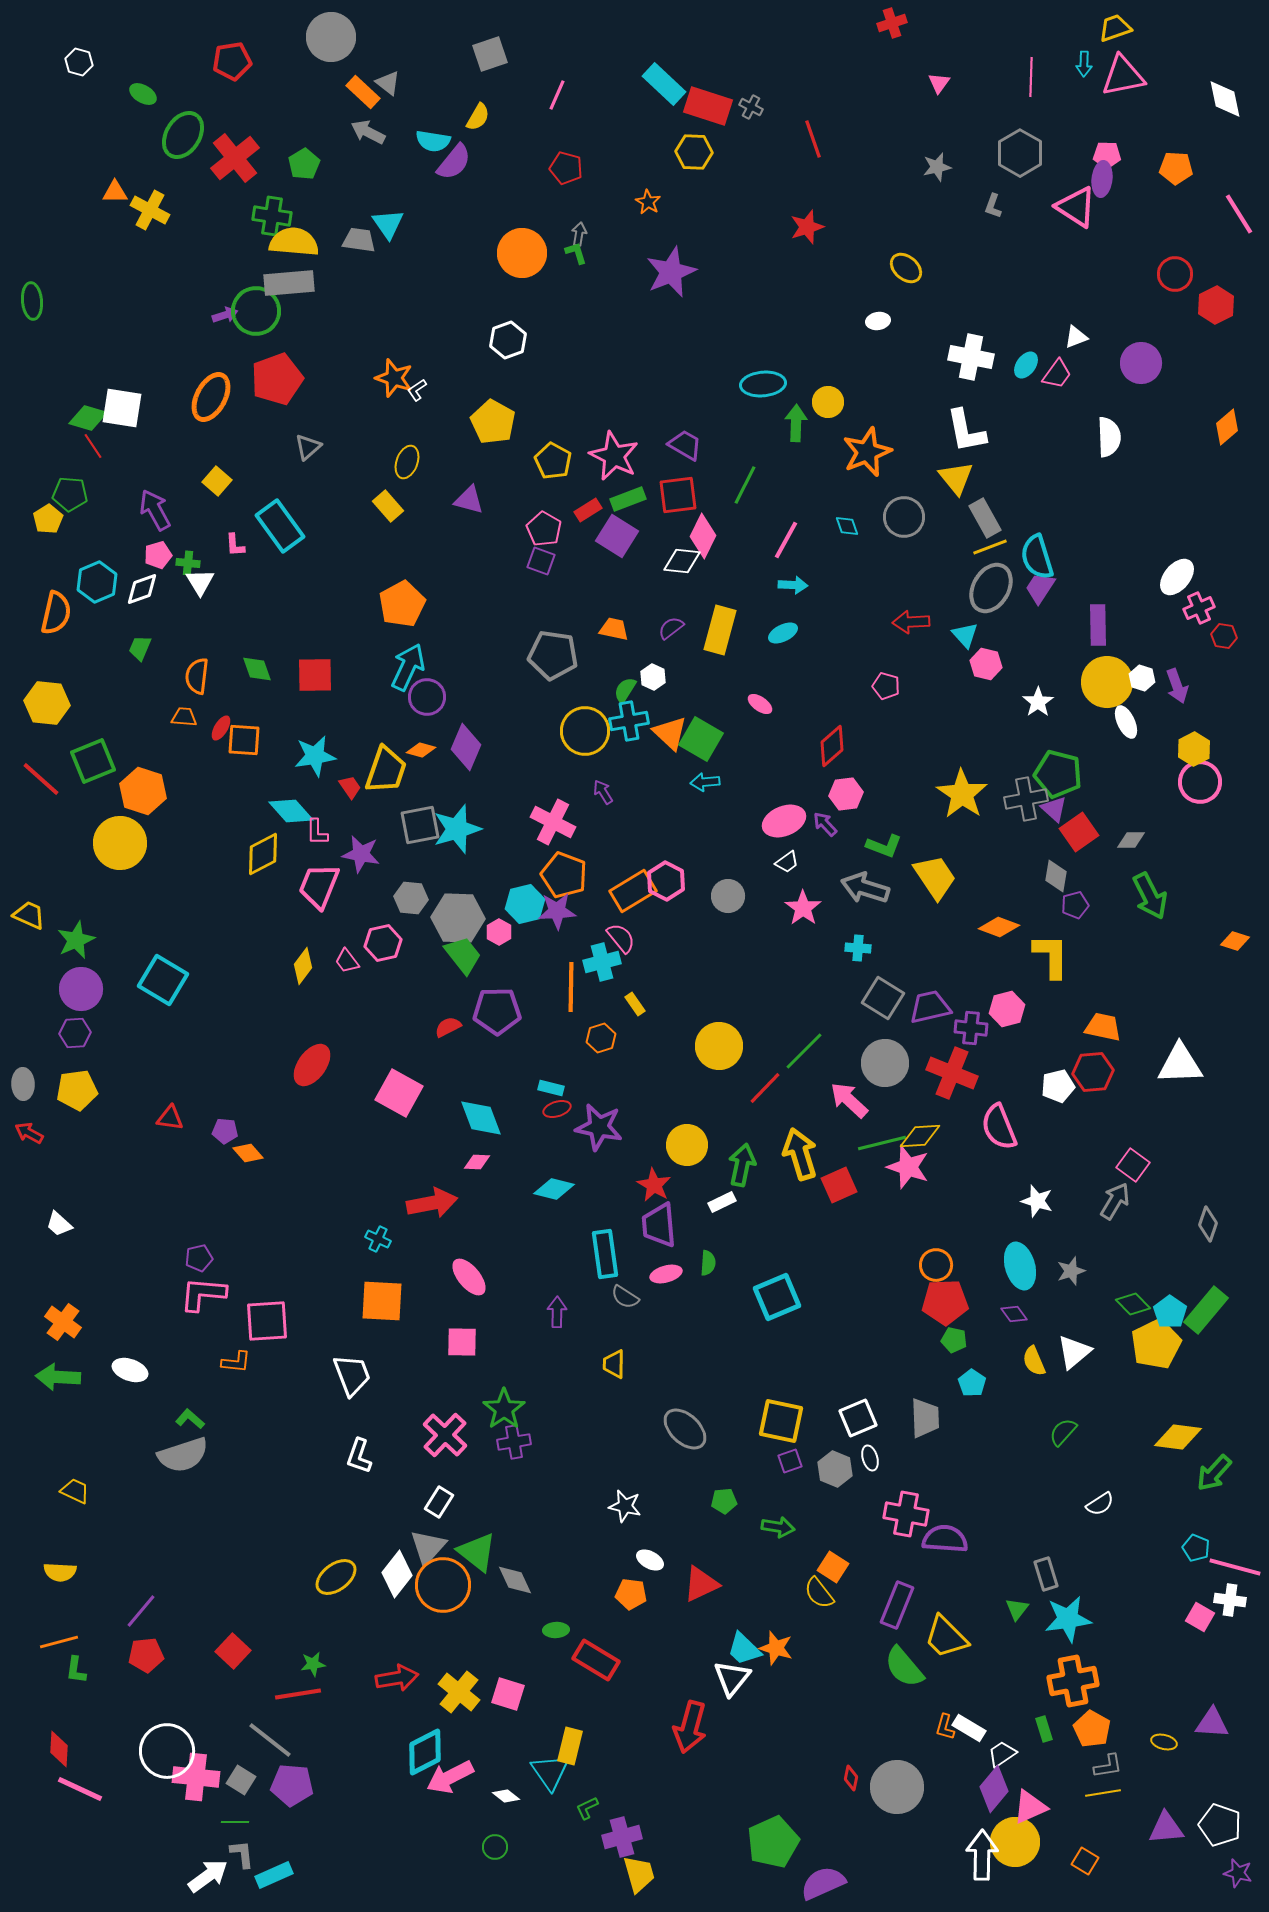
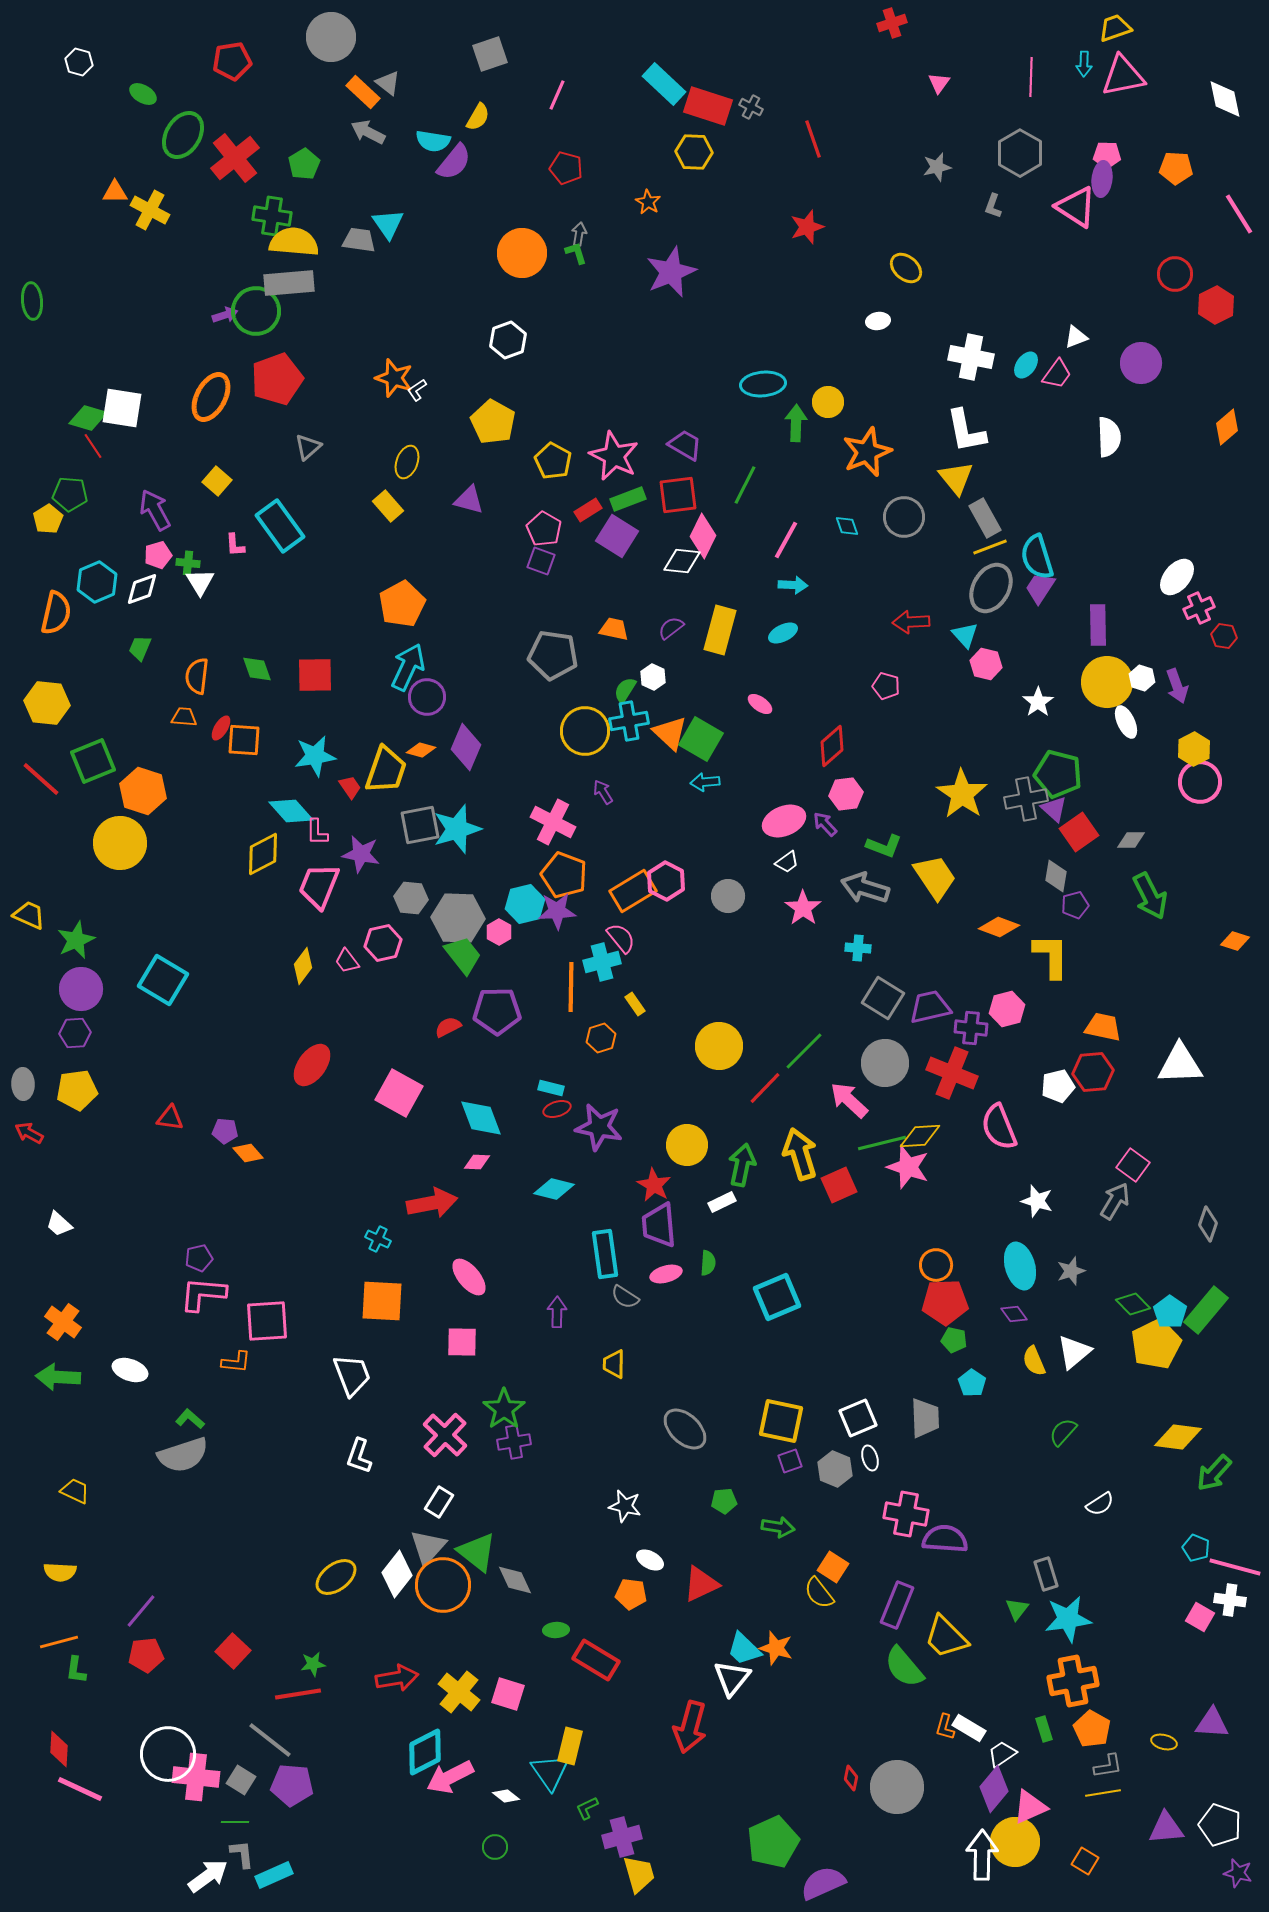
white circle at (167, 1751): moved 1 px right, 3 px down
